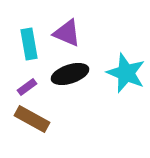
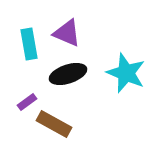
black ellipse: moved 2 px left
purple rectangle: moved 15 px down
brown rectangle: moved 22 px right, 5 px down
